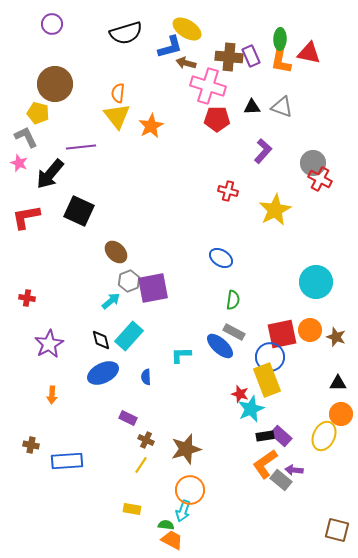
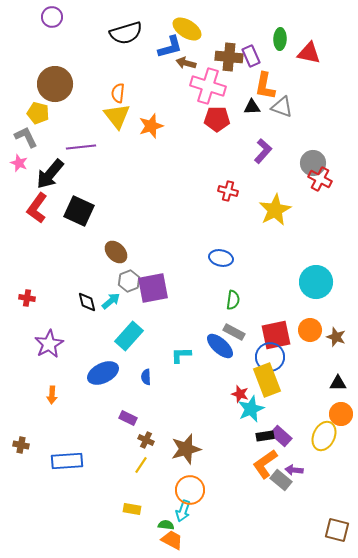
purple circle at (52, 24): moved 7 px up
orange L-shape at (281, 60): moved 16 px left, 26 px down
orange star at (151, 126): rotated 10 degrees clockwise
red L-shape at (26, 217): moved 11 px right, 9 px up; rotated 44 degrees counterclockwise
blue ellipse at (221, 258): rotated 20 degrees counterclockwise
red square at (282, 334): moved 6 px left, 1 px down
black diamond at (101, 340): moved 14 px left, 38 px up
brown cross at (31, 445): moved 10 px left
